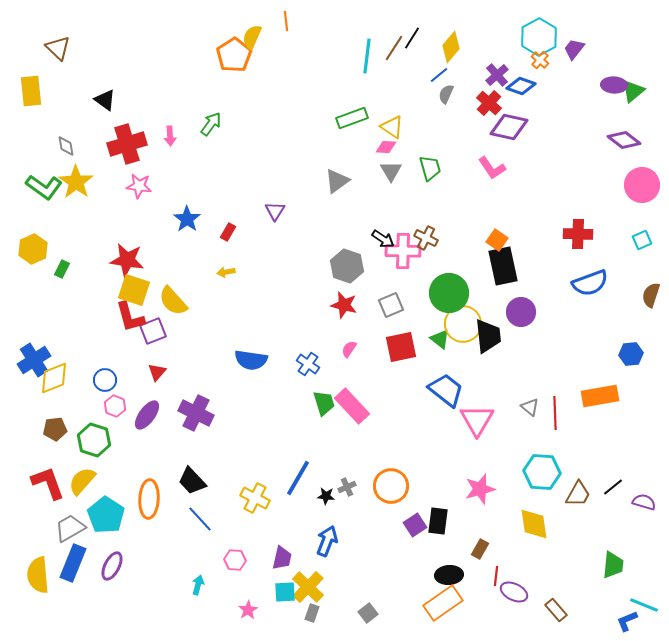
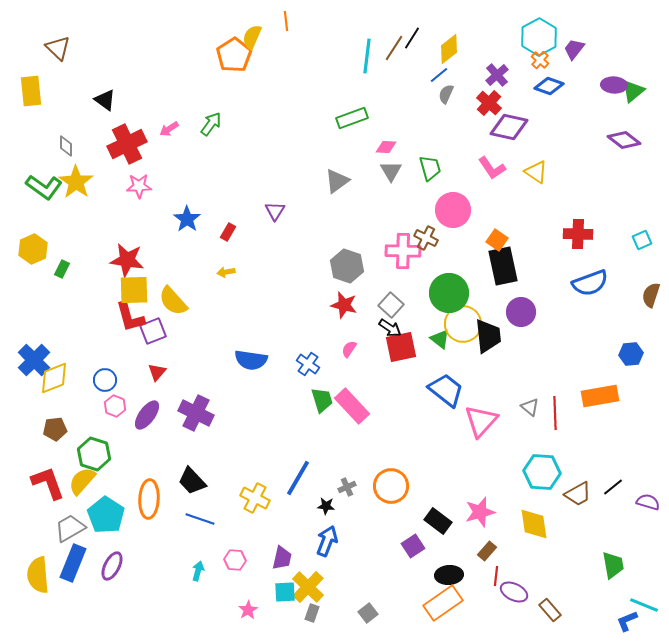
yellow diamond at (451, 47): moved 2 px left, 2 px down; rotated 12 degrees clockwise
blue diamond at (521, 86): moved 28 px right
yellow triangle at (392, 127): moved 144 px right, 45 px down
pink arrow at (170, 136): moved 1 px left, 7 px up; rotated 60 degrees clockwise
red cross at (127, 144): rotated 9 degrees counterclockwise
gray diamond at (66, 146): rotated 10 degrees clockwise
pink circle at (642, 185): moved 189 px left, 25 px down
pink star at (139, 186): rotated 10 degrees counterclockwise
black arrow at (383, 239): moved 7 px right, 89 px down
yellow square at (134, 290): rotated 20 degrees counterclockwise
gray square at (391, 305): rotated 25 degrees counterclockwise
blue cross at (34, 360): rotated 12 degrees counterclockwise
green trapezoid at (324, 403): moved 2 px left, 3 px up
pink triangle at (477, 420): moved 4 px right, 1 px down; rotated 12 degrees clockwise
green hexagon at (94, 440): moved 14 px down
pink star at (480, 489): moved 23 px down
brown trapezoid at (578, 494): rotated 32 degrees clockwise
black star at (326, 496): moved 10 px down
purple semicircle at (644, 502): moved 4 px right
blue line at (200, 519): rotated 28 degrees counterclockwise
black rectangle at (438, 521): rotated 60 degrees counterclockwise
purple square at (415, 525): moved 2 px left, 21 px down
brown rectangle at (480, 549): moved 7 px right, 2 px down; rotated 12 degrees clockwise
green trapezoid at (613, 565): rotated 16 degrees counterclockwise
cyan arrow at (198, 585): moved 14 px up
brown rectangle at (556, 610): moved 6 px left
